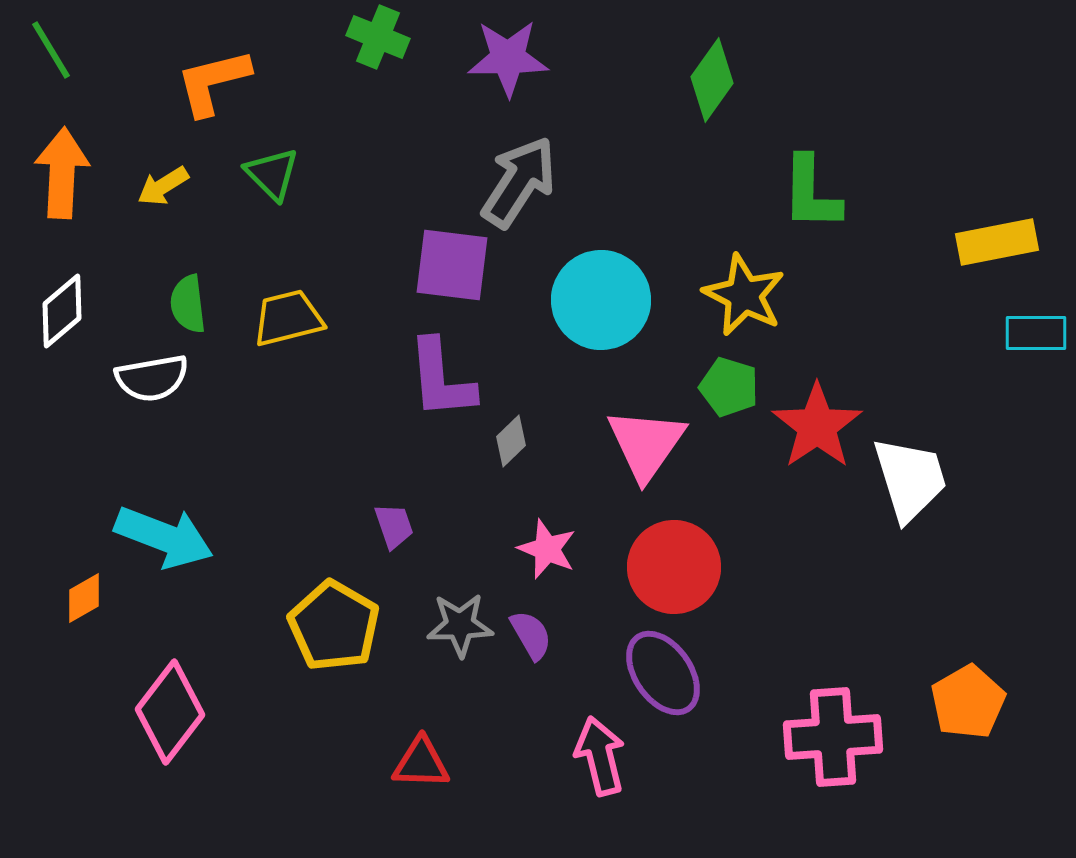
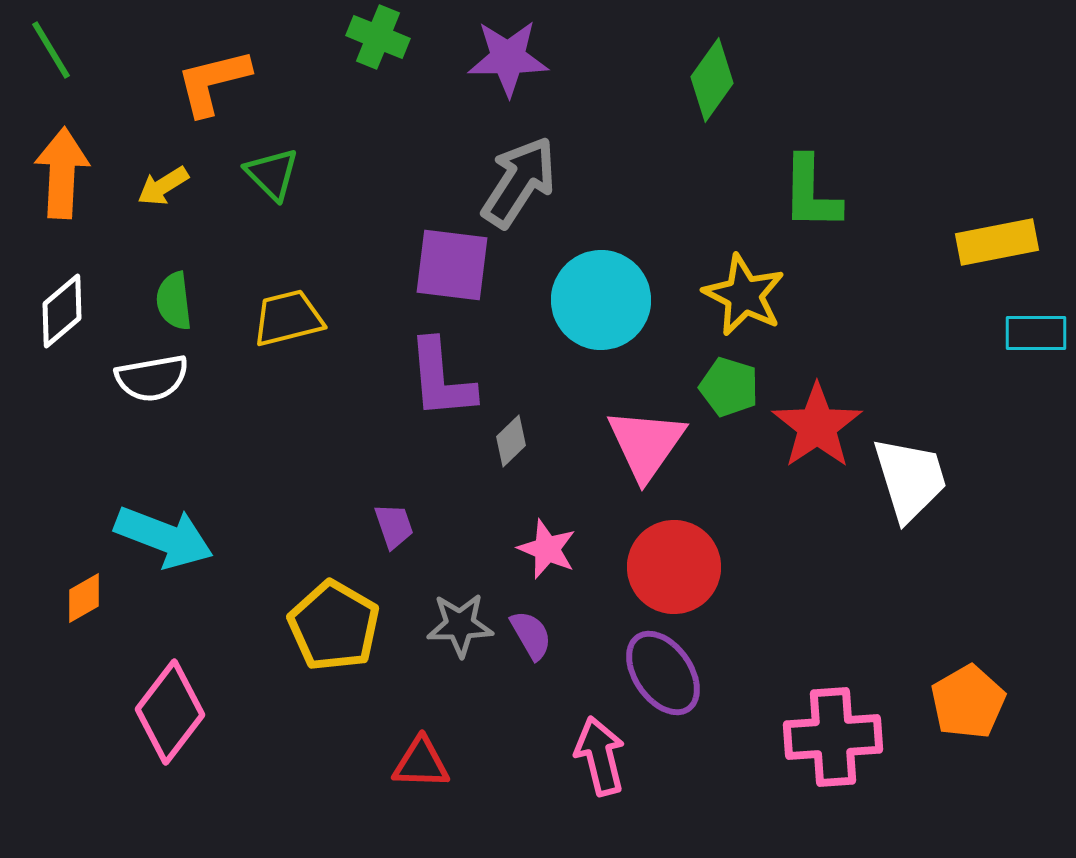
green semicircle: moved 14 px left, 3 px up
